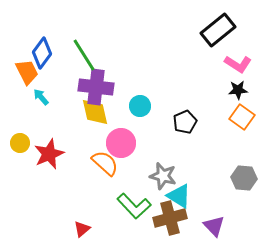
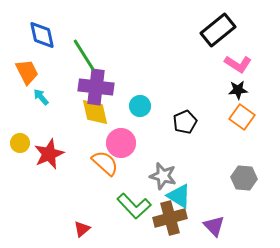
blue diamond: moved 18 px up; rotated 48 degrees counterclockwise
